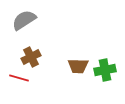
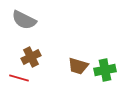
gray semicircle: rotated 120 degrees counterclockwise
brown trapezoid: rotated 15 degrees clockwise
